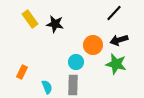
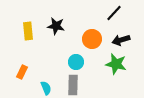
yellow rectangle: moved 2 px left, 12 px down; rotated 30 degrees clockwise
black star: moved 1 px right, 2 px down
black arrow: moved 2 px right
orange circle: moved 1 px left, 6 px up
cyan semicircle: moved 1 px left, 1 px down
